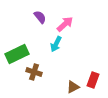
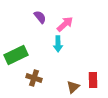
cyan arrow: moved 2 px right; rotated 28 degrees counterclockwise
green rectangle: moved 1 px left, 1 px down
brown cross: moved 6 px down
red rectangle: rotated 21 degrees counterclockwise
brown triangle: rotated 16 degrees counterclockwise
